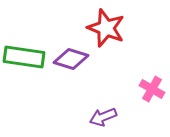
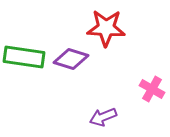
red star: rotated 18 degrees counterclockwise
